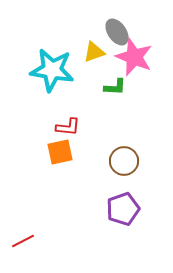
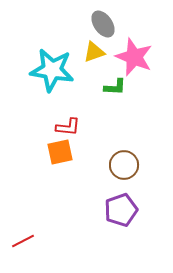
gray ellipse: moved 14 px left, 8 px up
brown circle: moved 4 px down
purple pentagon: moved 2 px left, 1 px down
